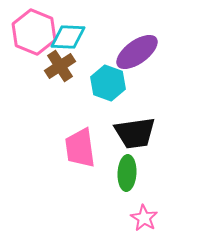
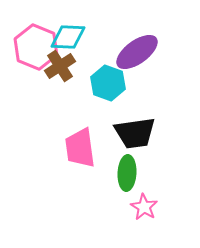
pink hexagon: moved 2 px right, 15 px down
pink star: moved 11 px up
